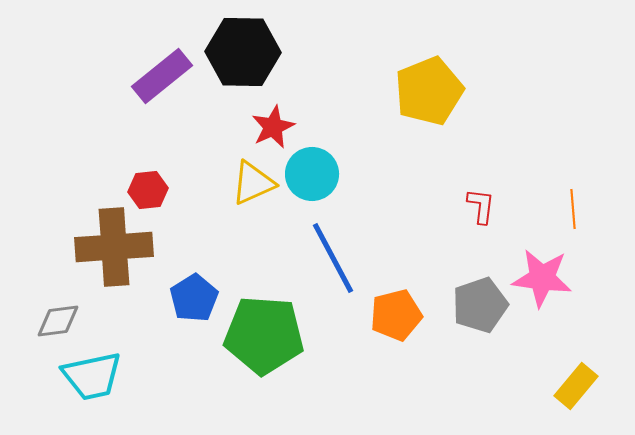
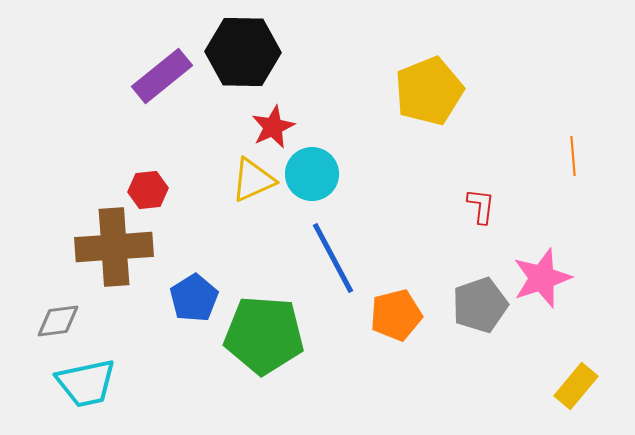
yellow triangle: moved 3 px up
orange line: moved 53 px up
pink star: rotated 26 degrees counterclockwise
cyan trapezoid: moved 6 px left, 7 px down
